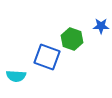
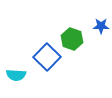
blue square: rotated 24 degrees clockwise
cyan semicircle: moved 1 px up
